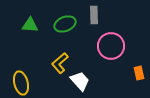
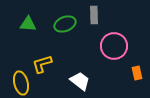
green triangle: moved 2 px left, 1 px up
pink circle: moved 3 px right
yellow L-shape: moved 18 px left, 1 px down; rotated 25 degrees clockwise
orange rectangle: moved 2 px left
white trapezoid: rotated 10 degrees counterclockwise
